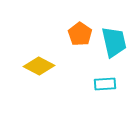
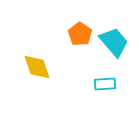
cyan trapezoid: rotated 28 degrees counterclockwise
yellow diamond: moved 2 px left, 1 px down; rotated 44 degrees clockwise
